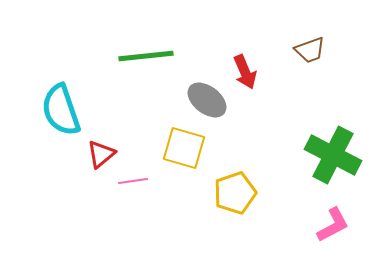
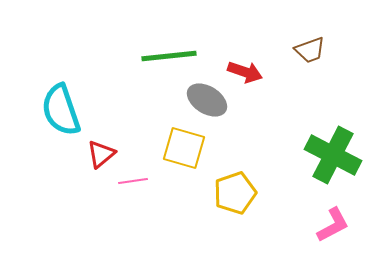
green line: moved 23 px right
red arrow: rotated 48 degrees counterclockwise
gray ellipse: rotated 6 degrees counterclockwise
